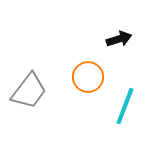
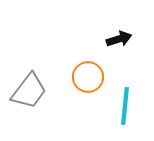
cyan line: rotated 15 degrees counterclockwise
